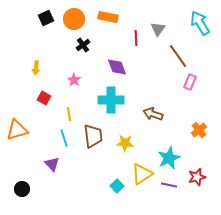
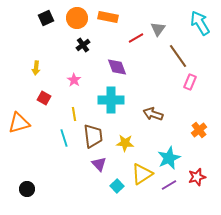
orange circle: moved 3 px right, 1 px up
red line: rotated 63 degrees clockwise
yellow line: moved 5 px right
orange triangle: moved 2 px right, 7 px up
purple triangle: moved 47 px right
purple line: rotated 42 degrees counterclockwise
black circle: moved 5 px right
